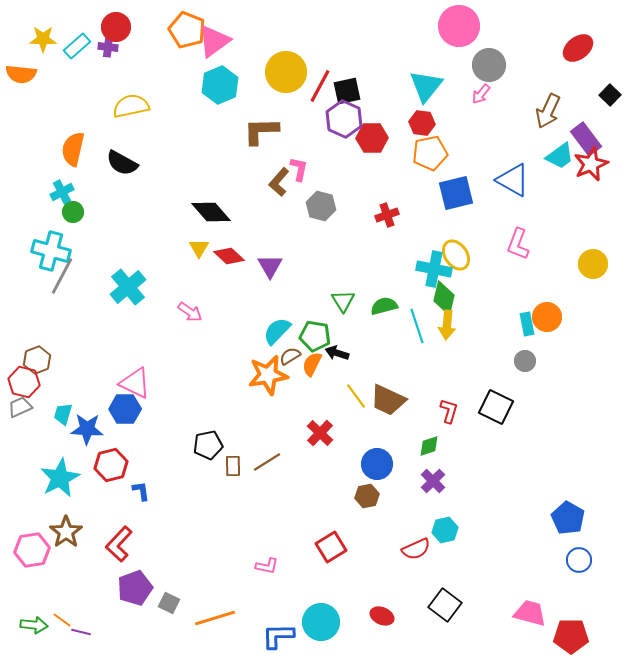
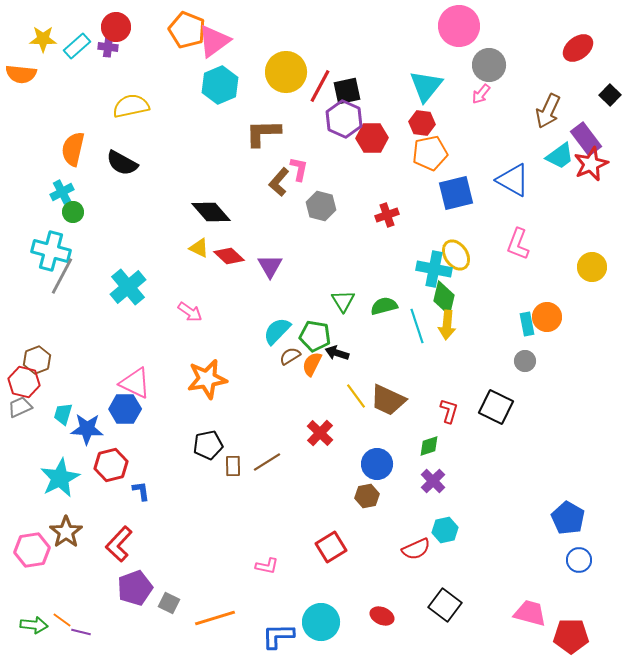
brown L-shape at (261, 131): moved 2 px right, 2 px down
yellow triangle at (199, 248): rotated 35 degrees counterclockwise
yellow circle at (593, 264): moved 1 px left, 3 px down
orange star at (268, 375): moved 61 px left, 4 px down
